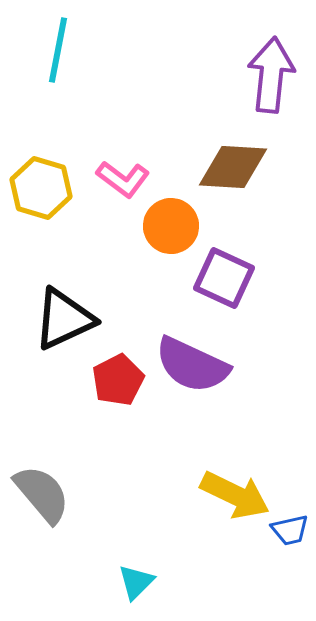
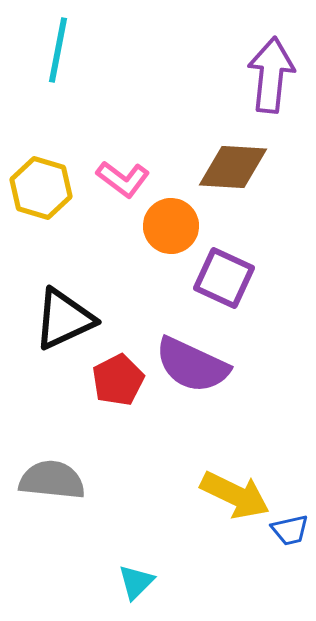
gray semicircle: moved 10 px right, 14 px up; rotated 44 degrees counterclockwise
